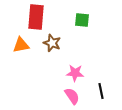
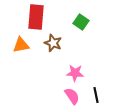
green square: moved 1 px left, 2 px down; rotated 28 degrees clockwise
brown star: moved 1 px right
black line: moved 5 px left, 4 px down
